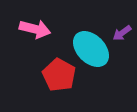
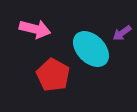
red pentagon: moved 6 px left
